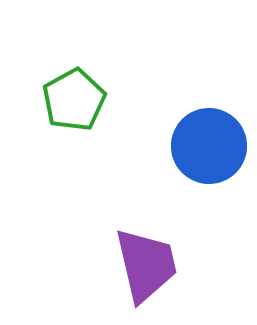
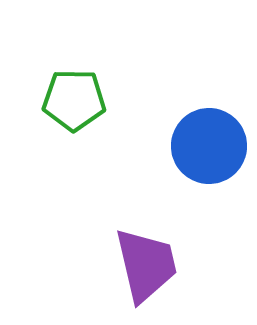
green pentagon: rotated 30 degrees clockwise
